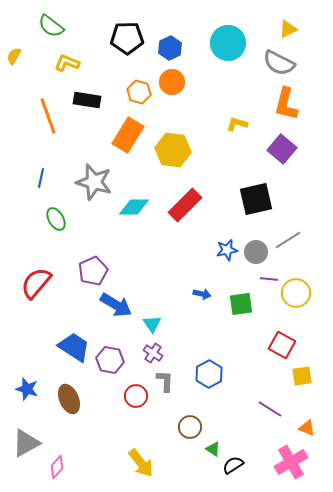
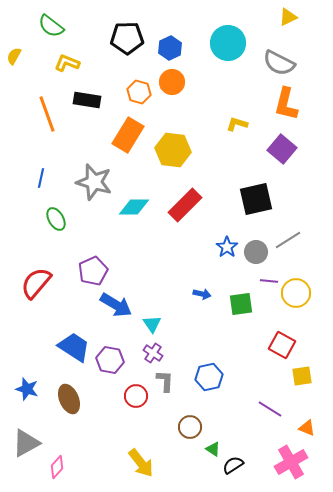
yellow triangle at (288, 29): moved 12 px up
orange line at (48, 116): moved 1 px left, 2 px up
blue star at (227, 250): moved 3 px up; rotated 25 degrees counterclockwise
purple line at (269, 279): moved 2 px down
blue hexagon at (209, 374): moved 3 px down; rotated 16 degrees clockwise
